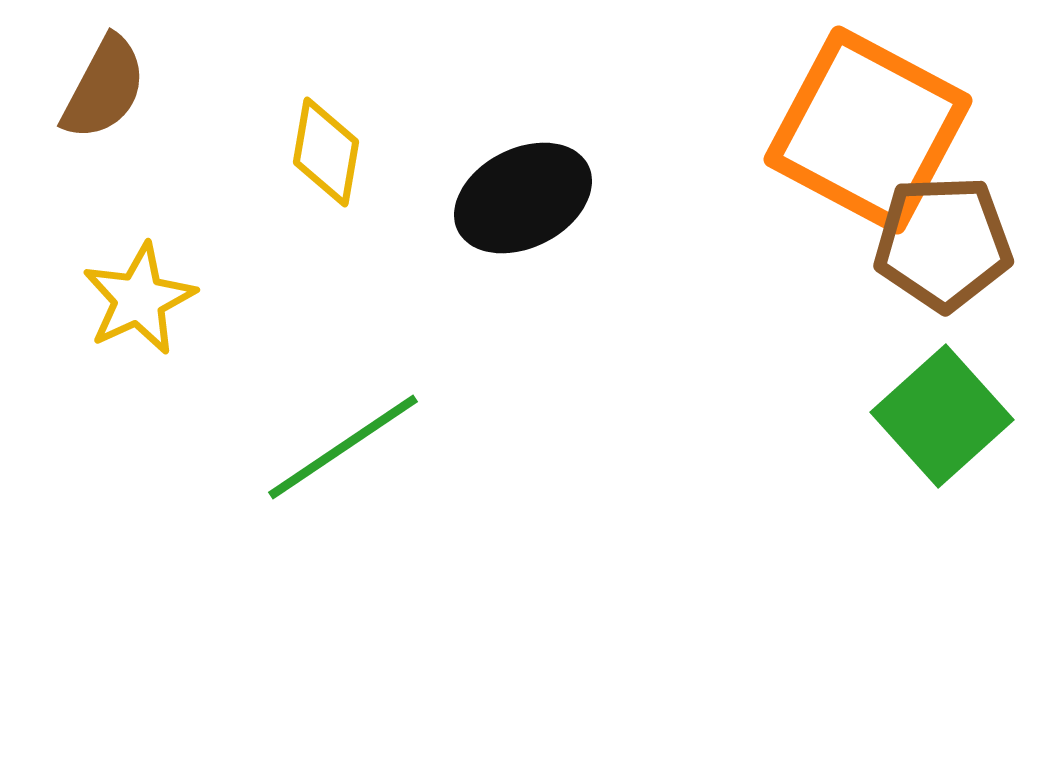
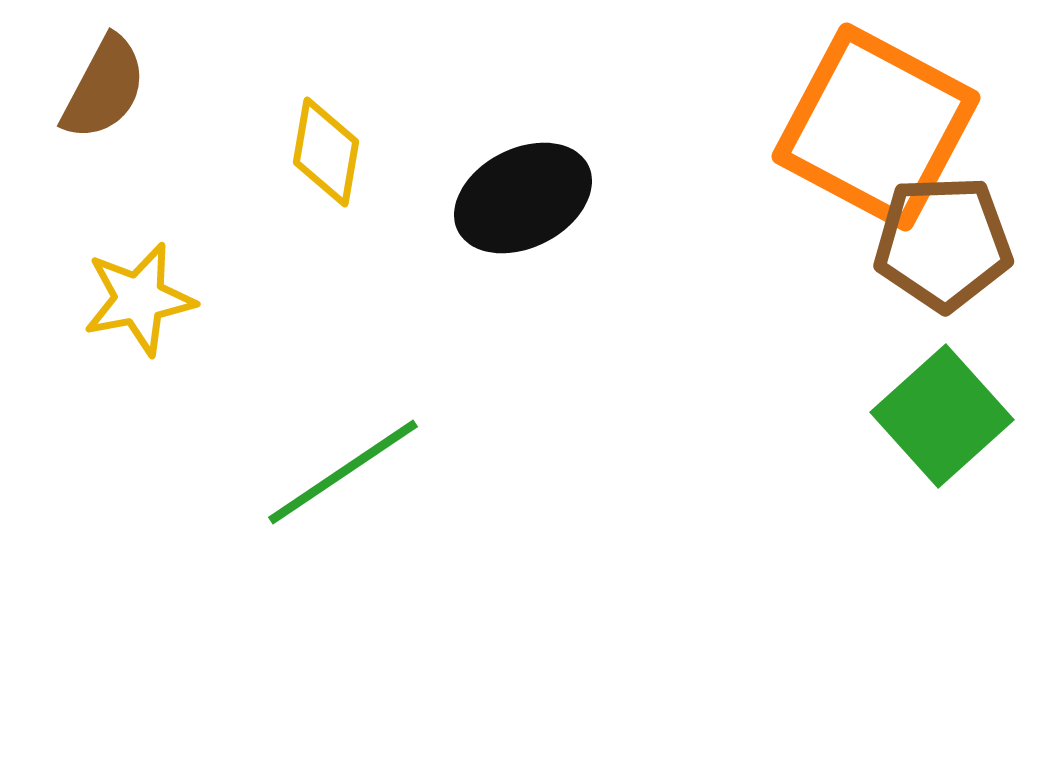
orange square: moved 8 px right, 3 px up
yellow star: rotated 14 degrees clockwise
green line: moved 25 px down
